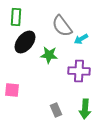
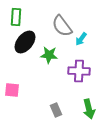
cyan arrow: rotated 24 degrees counterclockwise
green arrow: moved 4 px right; rotated 18 degrees counterclockwise
